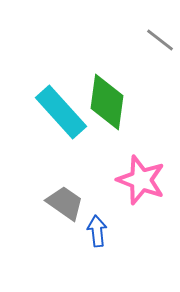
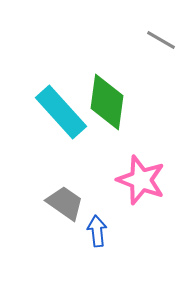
gray line: moved 1 px right; rotated 8 degrees counterclockwise
